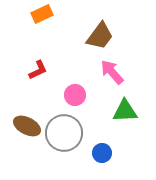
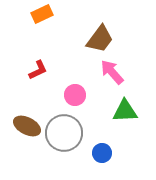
brown trapezoid: moved 3 px down
